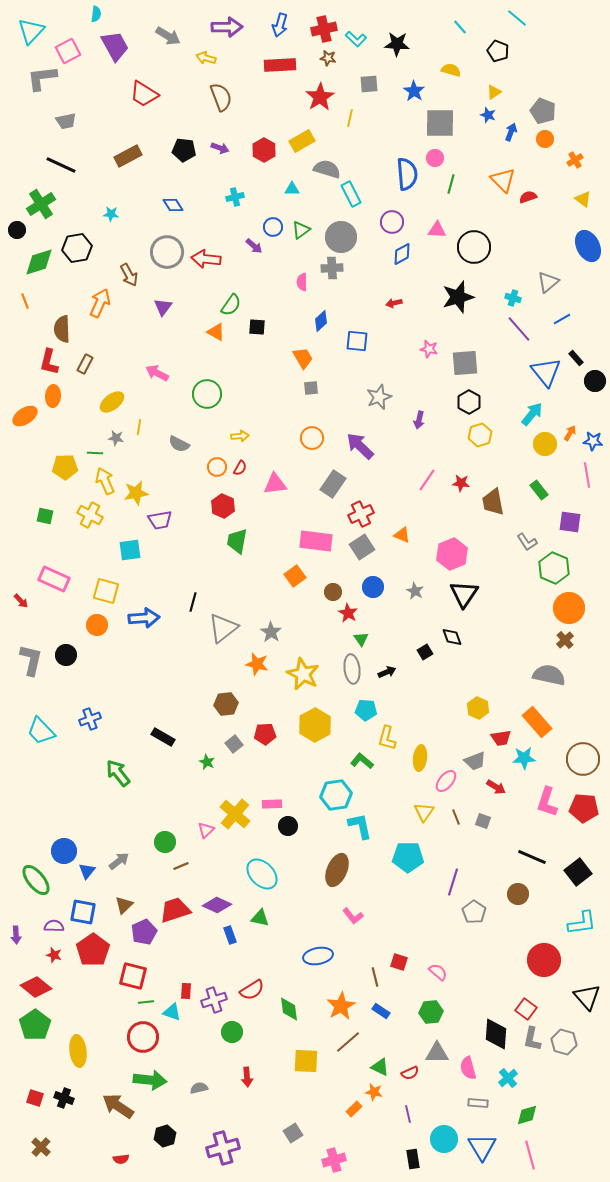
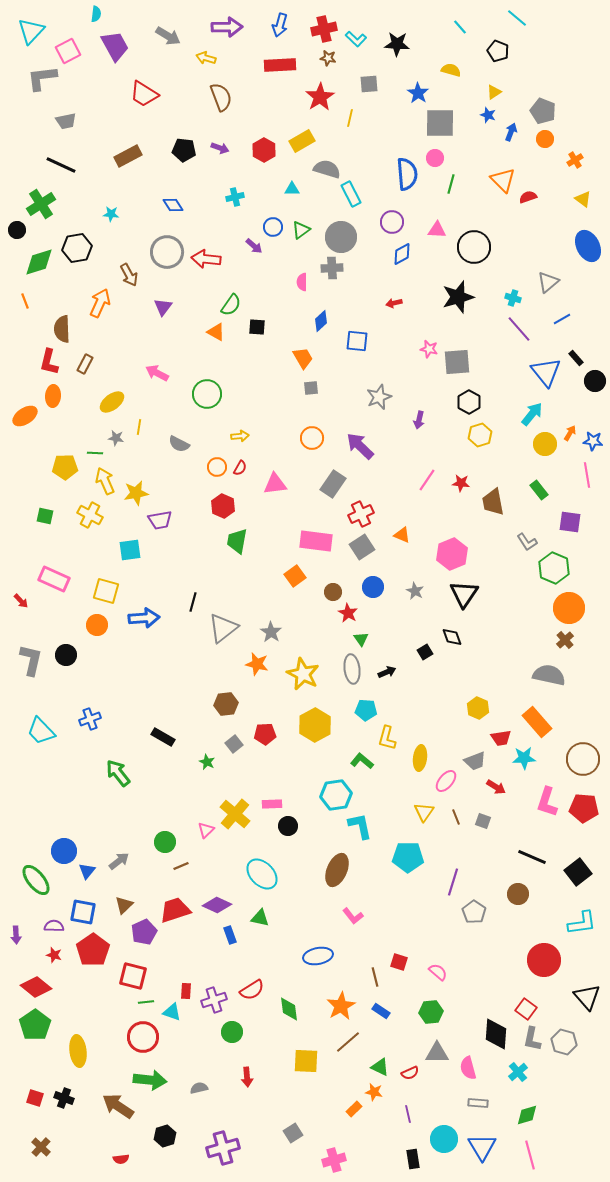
blue star at (414, 91): moved 4 px right, 2 px down
gray square at (465, 363): moved 8 px left, 1 px up
cyan cross at (508, 1078): moved 10 px right, 6 px up
